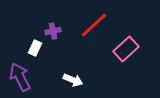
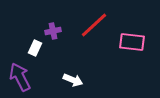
pink rectangle: moved 6 px right, 7 px up; rotated 50 degrees clockwise
